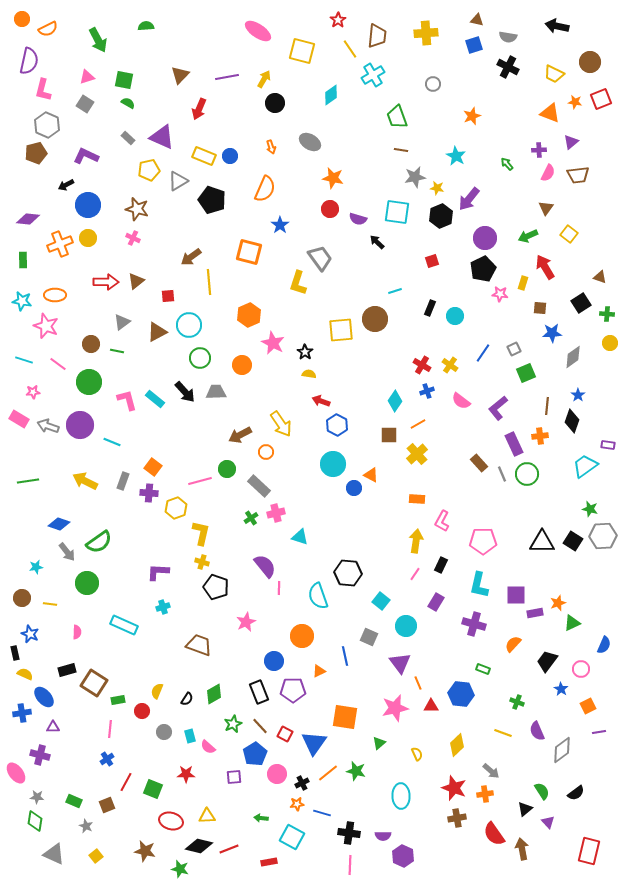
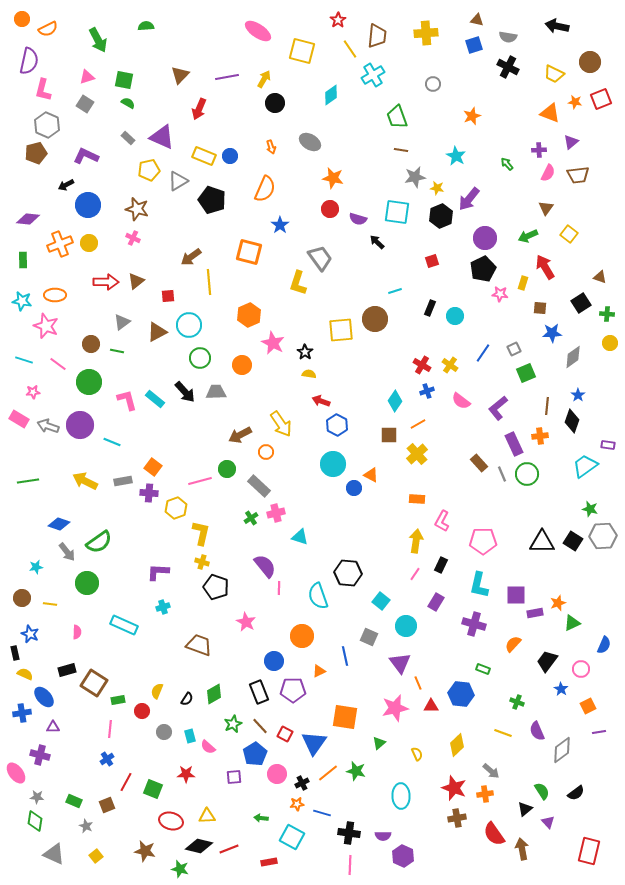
yellow circle at (88, 238): moved 1 px right, 5 px down
gray rectangle at (123, 481): rotated 60 degrees clockwise
pink star at (246, 622): rotated 18 degrees counterclockwise
